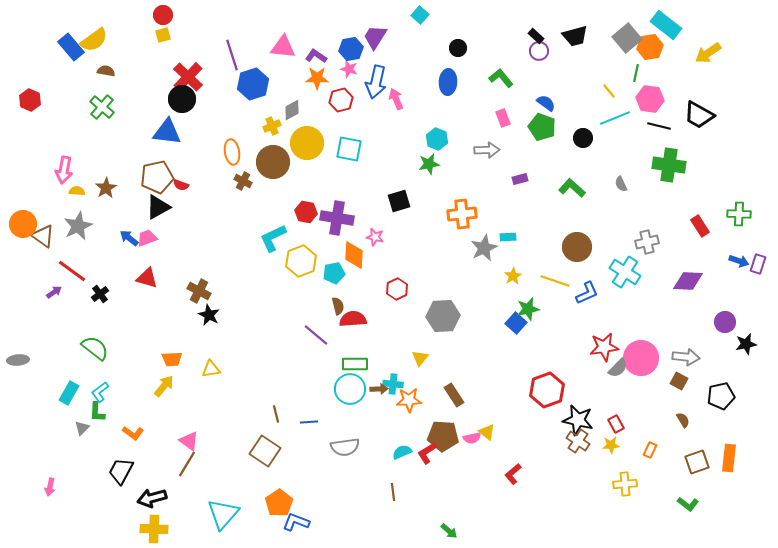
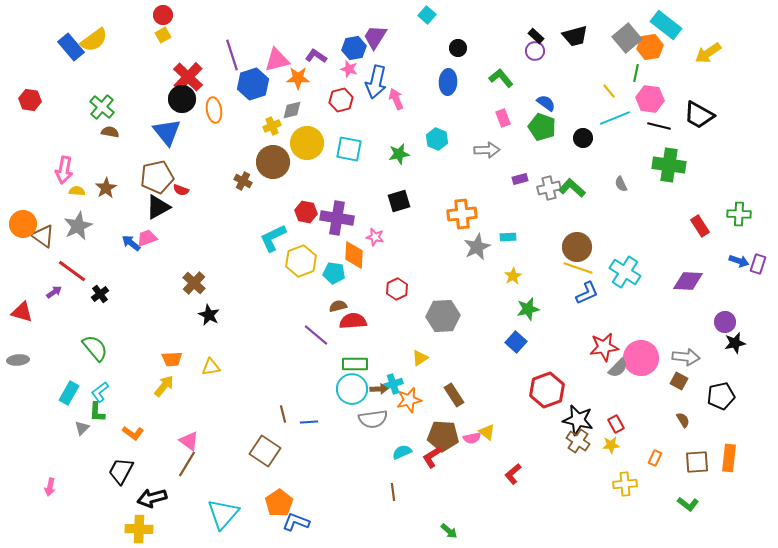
cyan square at (420, 15): moved 7 px right
yellow square at (163, 35): rotated 14 degrees counterclockwise
pink triangle at (283, 47): moved 6 px left, 13 px down; rotated 20 degrees counterclockwise
blue hexagon at (351, 49): moved 3 px right, 1 px up
purple circle at (539, 51): moved 4 px left
brown semicircle at (106, 71): moved 4 px right, 61 px down
orange star at (317, 78): moved 19 px left
red hexagon at (30, 100): rotated 15 degrees counterclockwise
gray diamond at (292, 110): rotated 15 degrees clockwise
blue triangle at (167, 132): rotated 44 degrees clockwise
orange ellipse at (232, 152): moved 18 px left, 42 px up
green star at (429, 164): moved 30 px left, 10 px up
red semicircle at (181, 185): moved 5 px down
blue arrow at (129, 238): moved 2 px right, 5 px down
gray cross at (647, 242): moved 98 px left, 54 px up
gray star at (484, 248): moved 7 px left, 1 px up
cyan pentagon at (334, 273): rotated 20 degrees clockwise
red triangle at (147, 278): moved 125 px left, 34 px down
yellow line at (555, 281): moved 23 px right, 13 px up
brown cross at (199, 291): moved 5 px left, 8 px up; rotated 15 degrees clockwise
brown semicircle at (338, 306): rotated 90 degrees counterclockwise
red semicircle at (353, 319): moved 2 px down
blue square at (516, 323): moved 19 px down
black star at (746, 344): moved 11 px left, 1 px up
green semicircle at (95, 348): rotated 12 degrees clockwise
yellow triangle at (420, 358): rotated 18 degrees clockwise
yellow triangle at (211, 369): moved 2 px up
cyan cross at (393, 384): rotated 24 degrees counterclockwise
cyan circle at (350, 389): moved 2 px right
orange star at (409, 400): rotated 10 degrees counterclockwise
brown line at (276, 414): moved 7 px right
gray semicircle at (345, 447): moved 28 px right, 28 px up
orange rectangle at (650, 450): moved 5 px right, 8 px down
red L-shape at (427, 453): moved 5 px right, 4 px down
brown square at (697, 462): rotated 15 degrees clockwise
yellow cross at (154, 529): moved 15 px left
